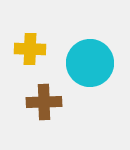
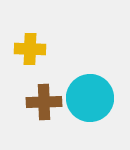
cyan circle: moved 35 px down
